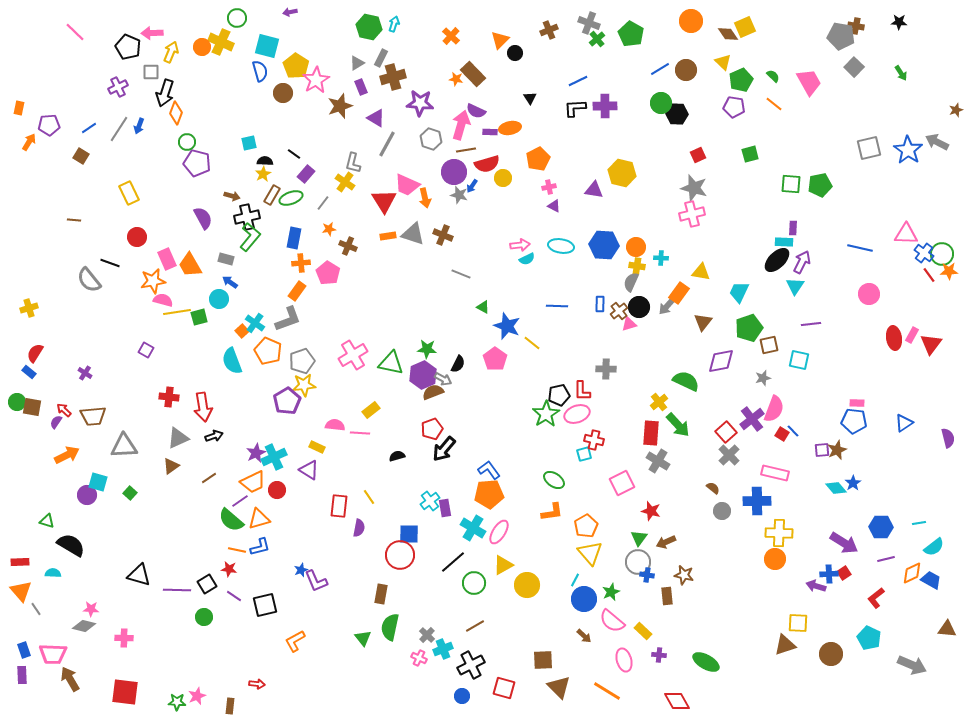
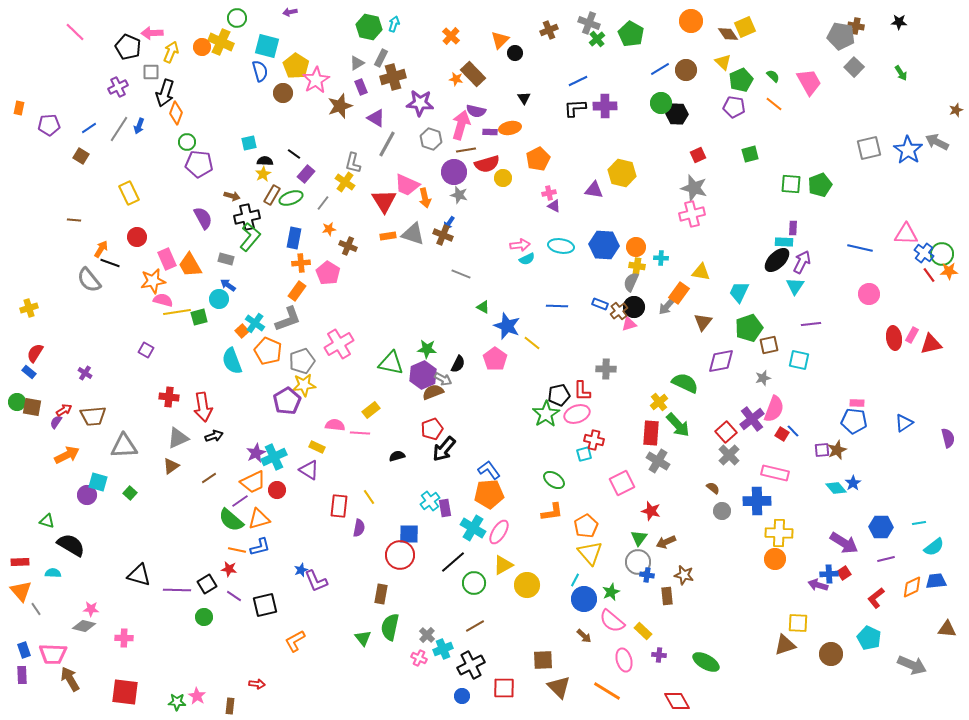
black triangle at (530, 98): moved 6 px left
purple semicircle at (476, 111): rotated 12 degrees counterclockwise
orange arrow at (29, 142): moved 72 px right, 107 px down
purple pentagon at (197, 163): moved 2 px right, 1 px down; rotated 8 degrees counterclockwise
green pentagon at (820, 185): rotated 10 degrees counterclockwise
blue arrow at (472, 186): moved 23 px left, 37 px down
pink cross at (549, 187): moved 6 px down
blue arrow at (230, 282): moved 2 px left, 3 px down
blue rectangle at (600, 304): rotated 70 degrees counterclockwise
black circle at (639, 307): moved 5 px left
red triangle at (931, 344): rotated 40 degrees clockwise
pink cross at (353, 355): moved 14 px left, 11 px up
green semicircle at (686, 381): moved 1 px left, 2 px down
red arrow at (64, 410): rotated 105 degrees clockwise
orange diamond at (912, 573): moved 14 px down
blue trapezoid at (931, 580): moved 5 px right, 1 px down; rotated 35 degrees counterclockwise
purple arrow at (816, 586): moved 2 px right, 1 px up
red square at (504, 688): rotated 15 degrees counterclockwise
pink star at (197, 696): rotated 18 degrees counterclockwise
